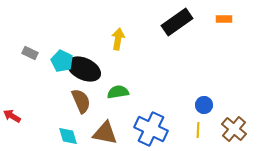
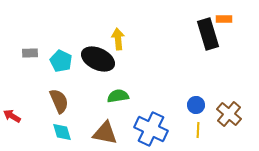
black rectangle: moved 31 px right, 12 px down; rotated 72 degrees counterclockwise
yellow arrow: rotated 15 degrees counterclockwise
gray rectangle: rotated 28 degrees counterclockwise
cyan pentagon: moved 1 px left
black ellipse: moved 14 px right, 10 px up
green semicircle: moved 4 px down
brown semicircle: moved 22 px left
blue circle: moved 8 px left
brown cross: moved 5 px left, 15 px up
cyan diamond: moved 6 px left, 4 px up
